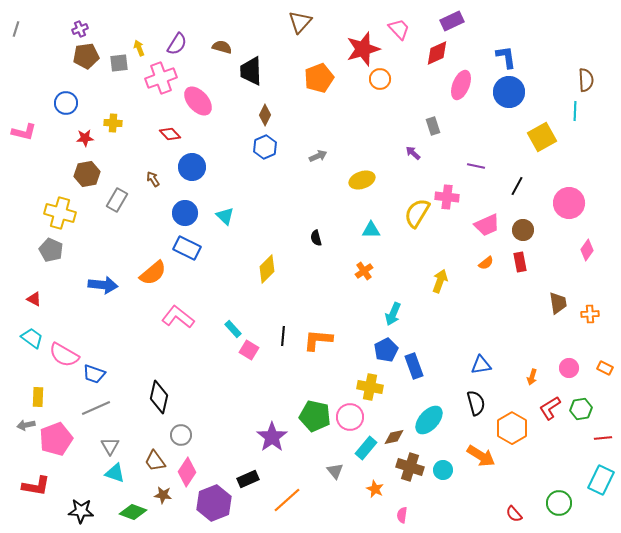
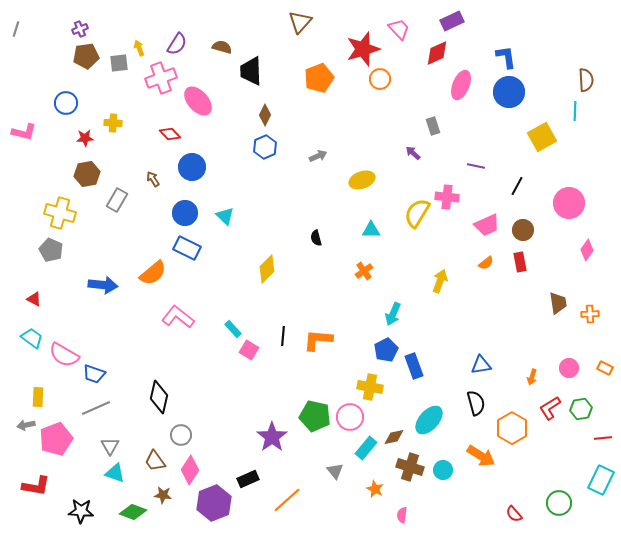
pink diamond at (187, 472): moved 3 px right, 2 px up
